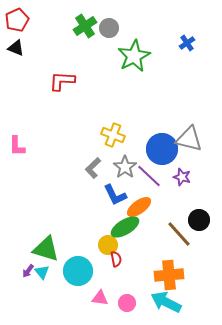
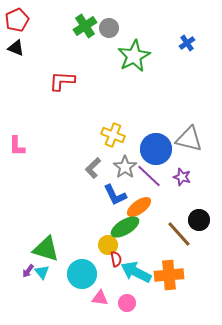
blue circle: moved 6 px left
cyan circle: moved 4 px right, 3 px down
cyan arrow: moved 30 px left, 30 px up
